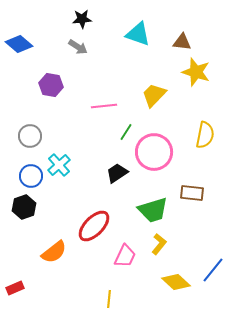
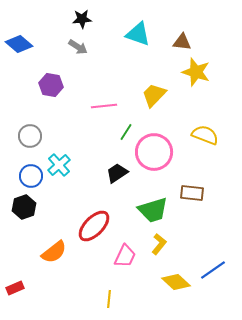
yellow semicircle: rotated 80 degrees counterclockwise
blue line: rotated 16 degrees clockwise
